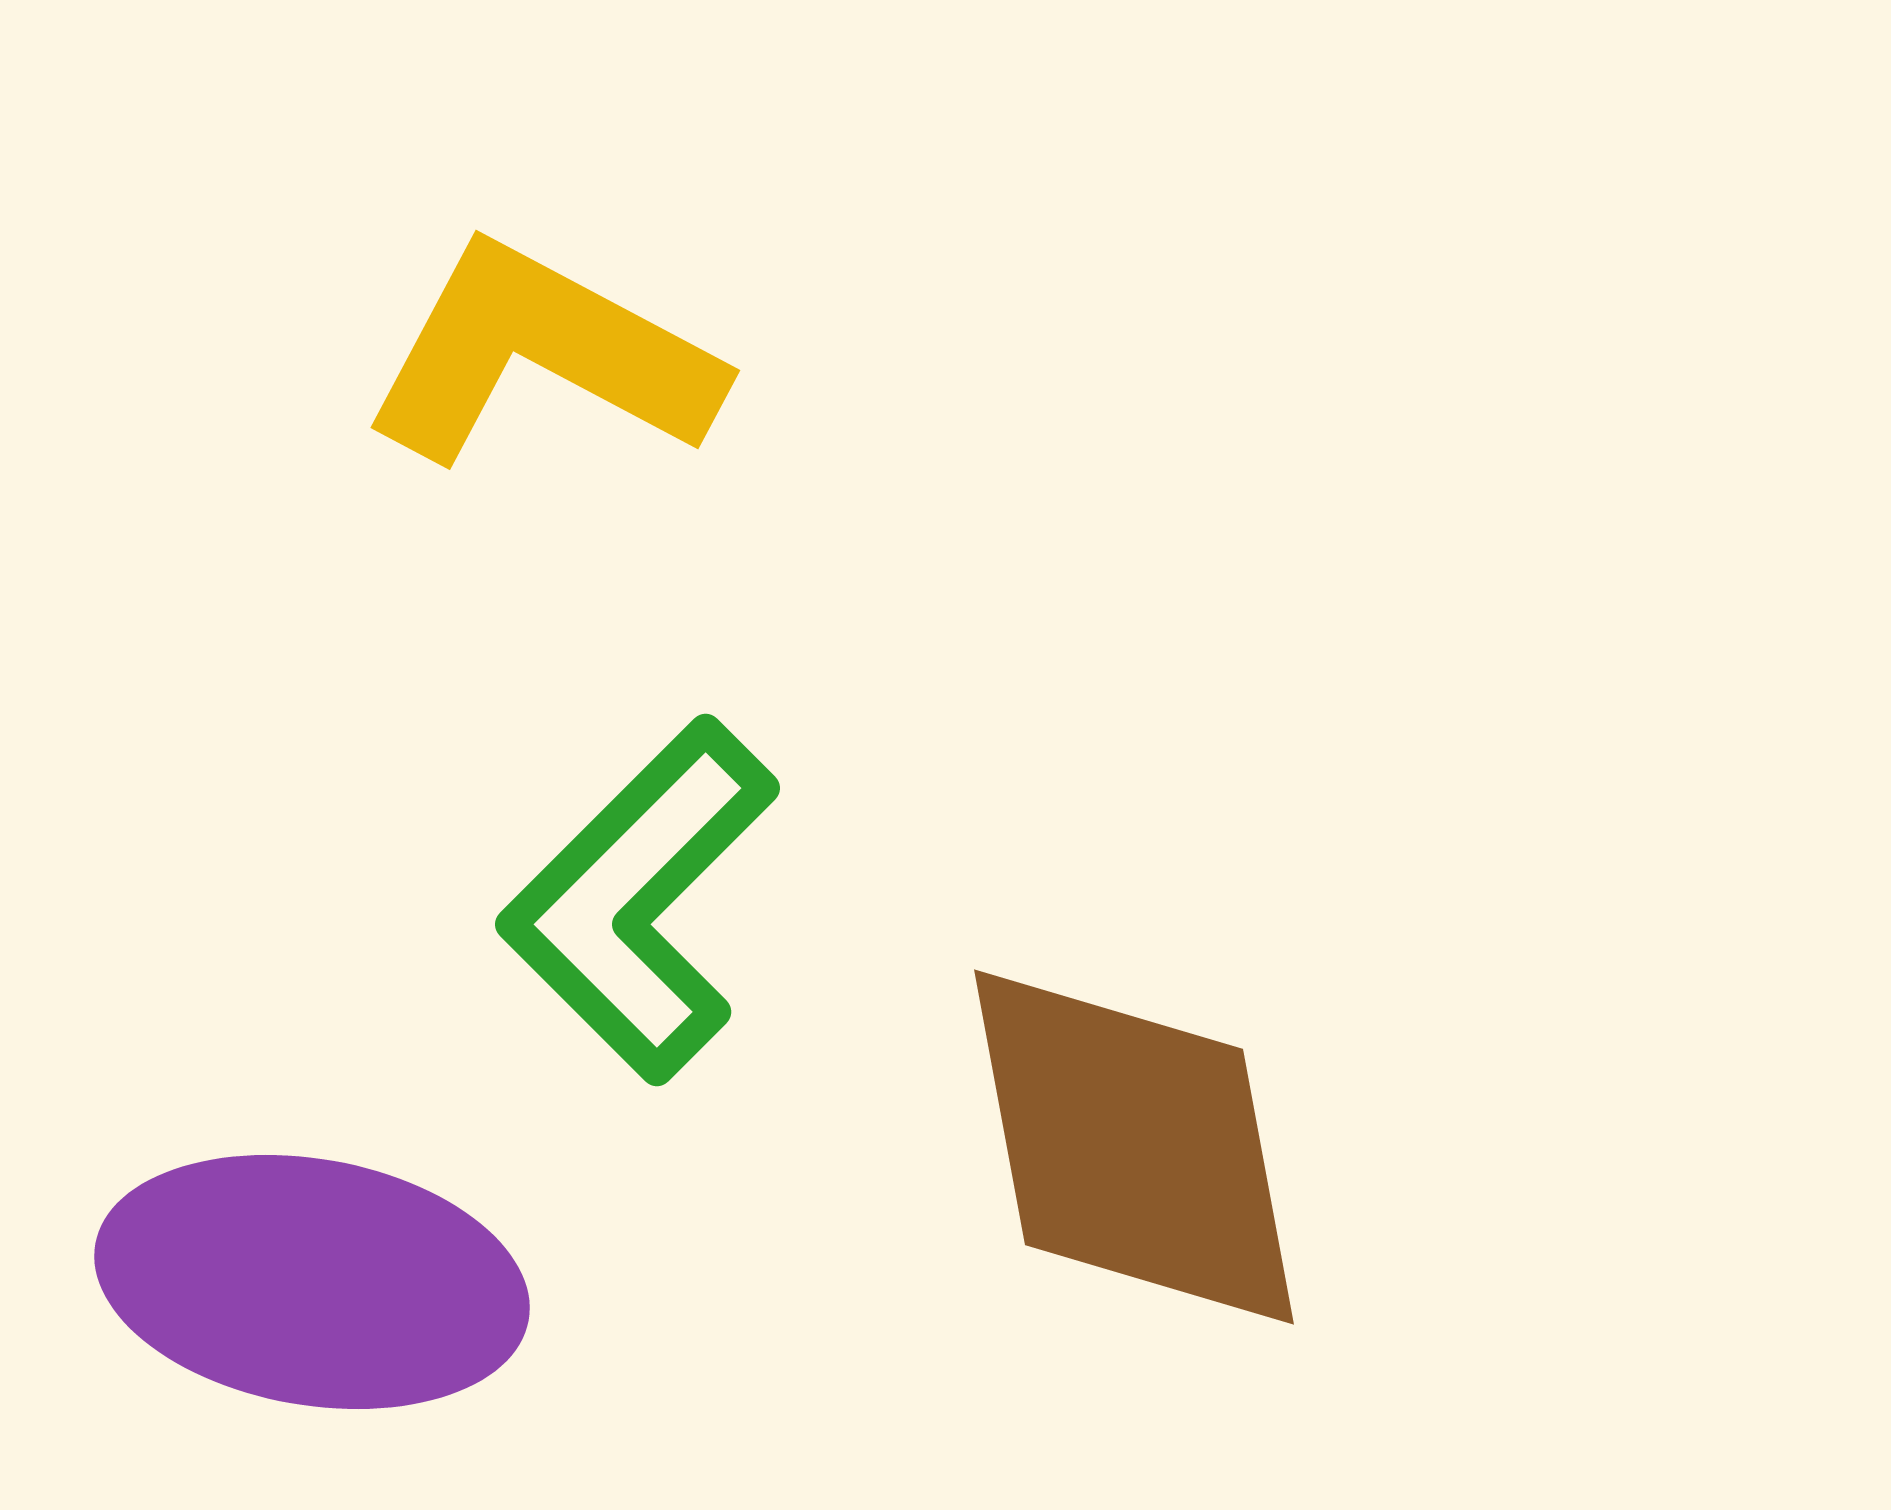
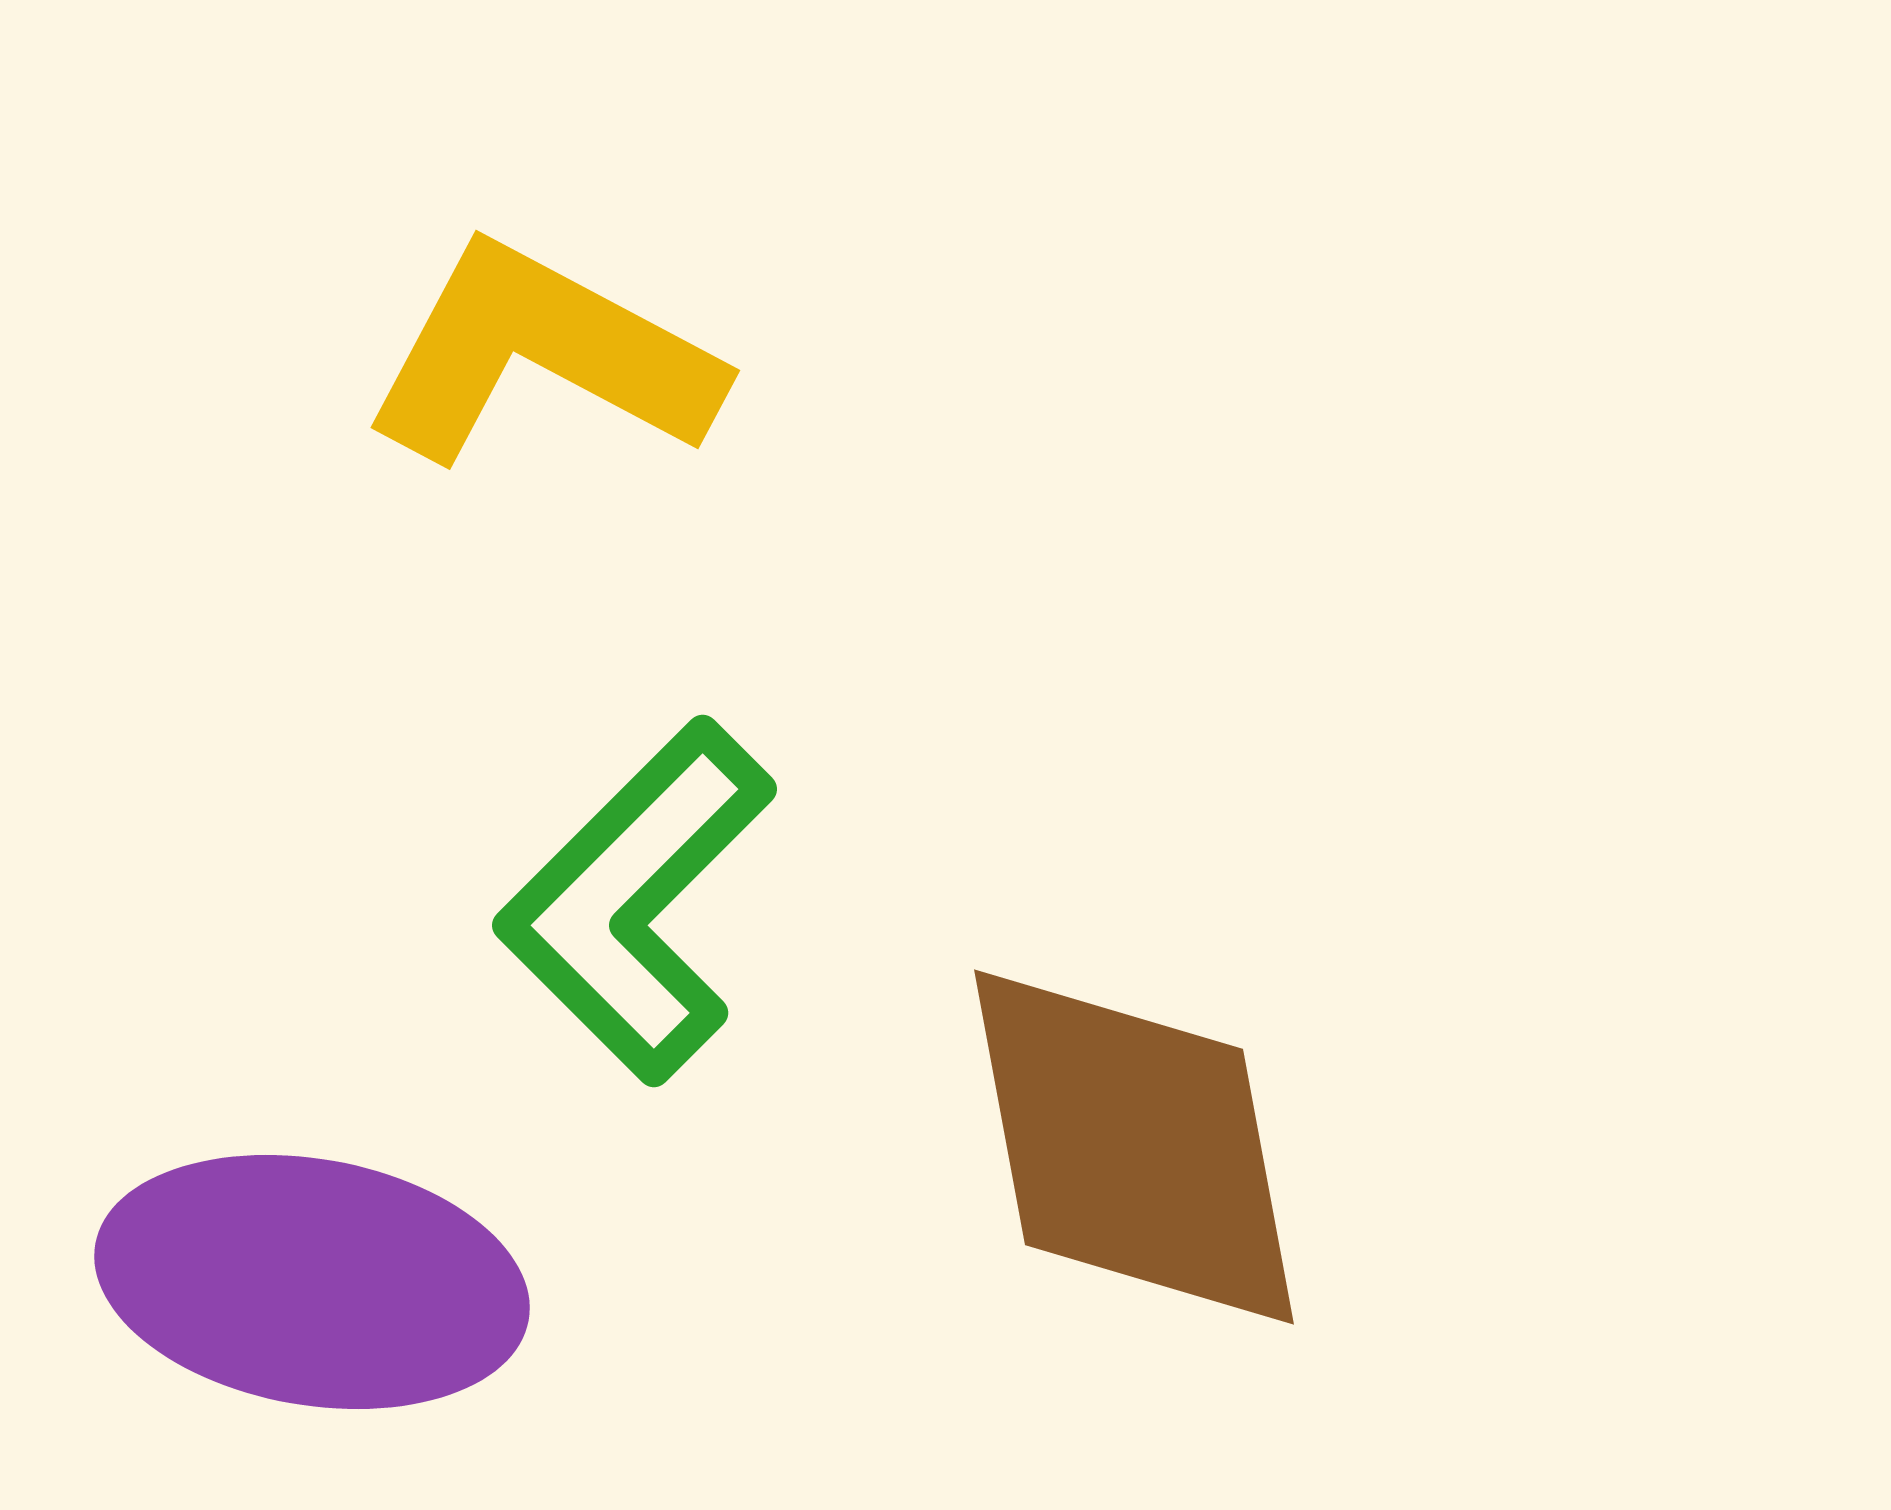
green L-shape: moved 3 px left, 1 px down
